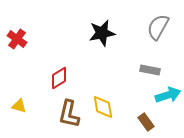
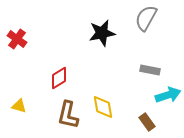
gray semicircle: moved 12 px left, 9 px up
brown L-shape: moved 1 px left, 1 px down
brown rectangle: moved 1 px right
